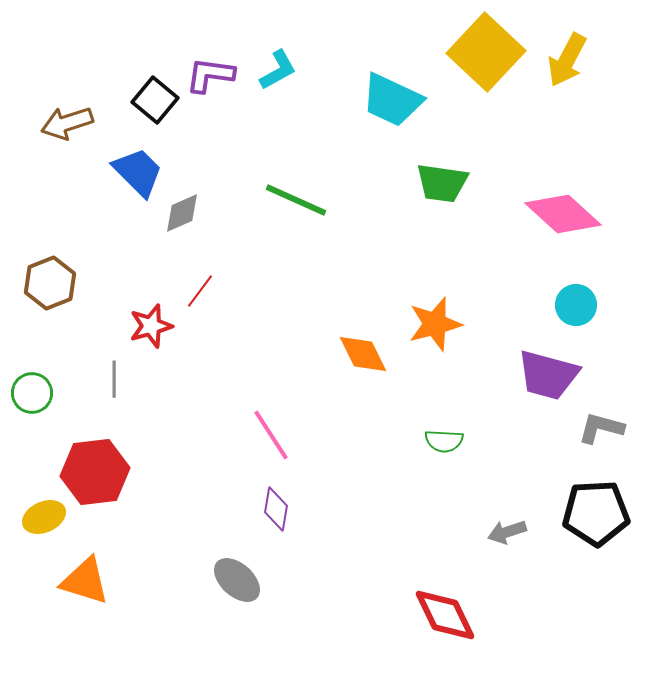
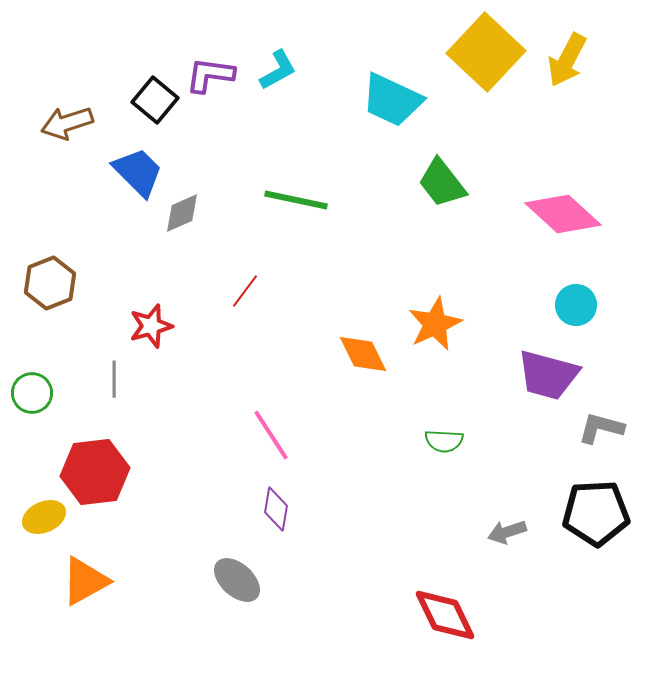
green trapezoid: rotated 44 degrees clockwise
green line: rotated 12 degrees counterclockwise
red line: moved 45 px right
orange star: rotated 10 degrees counterclockwise
orange triangle: rotated 46 degrees counterclockwise
